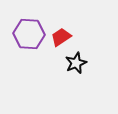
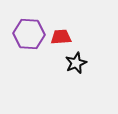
red trapezoid: rotated 30 degrees clockwise
